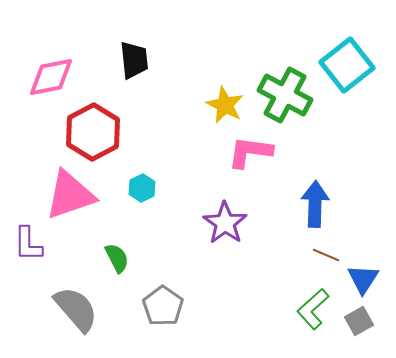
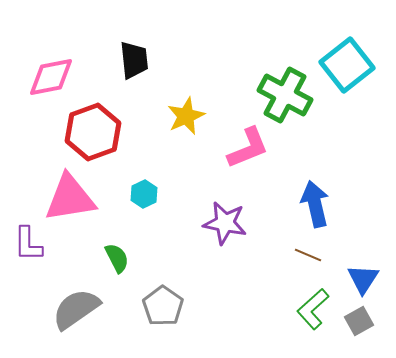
yellow star: moved 39 px left, 11 px down; rotated 21 degrees clockwise
red hexagon: rotated 8 degrees clockwise
pink L-shape: moved 2 px left, 4 px up; rotated 150 degrees clockwise
cyan hexagon: moved 2 px right, 6 px down
pink triangle: moved 3 px down; rotated 10 degrees clockwise
blue arrow: rotated 15 degrees counterclockwise
purple star: rotated 24 degrees counterclockwise
brown line: moved 18 px left
gray semicircle: rotated 84 degrees counterclockwise
